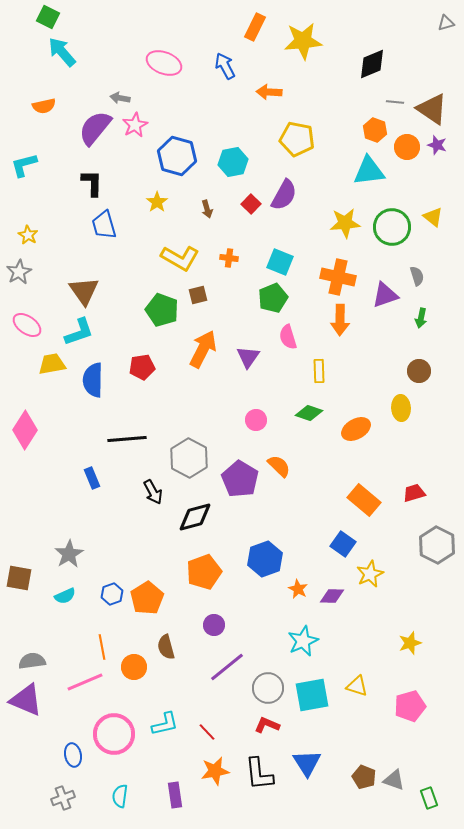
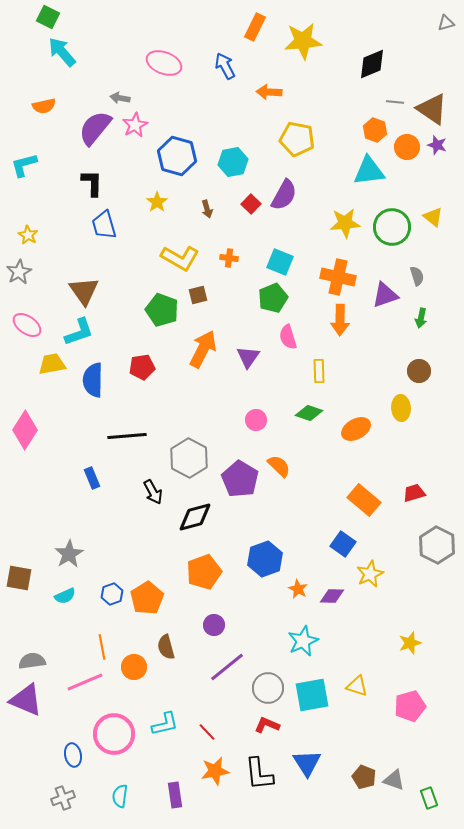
black line at (127, 439): moved 3 px up
